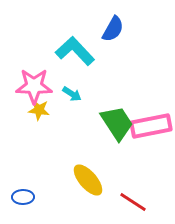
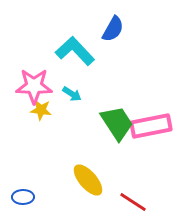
yellow star: moved 2 px right
